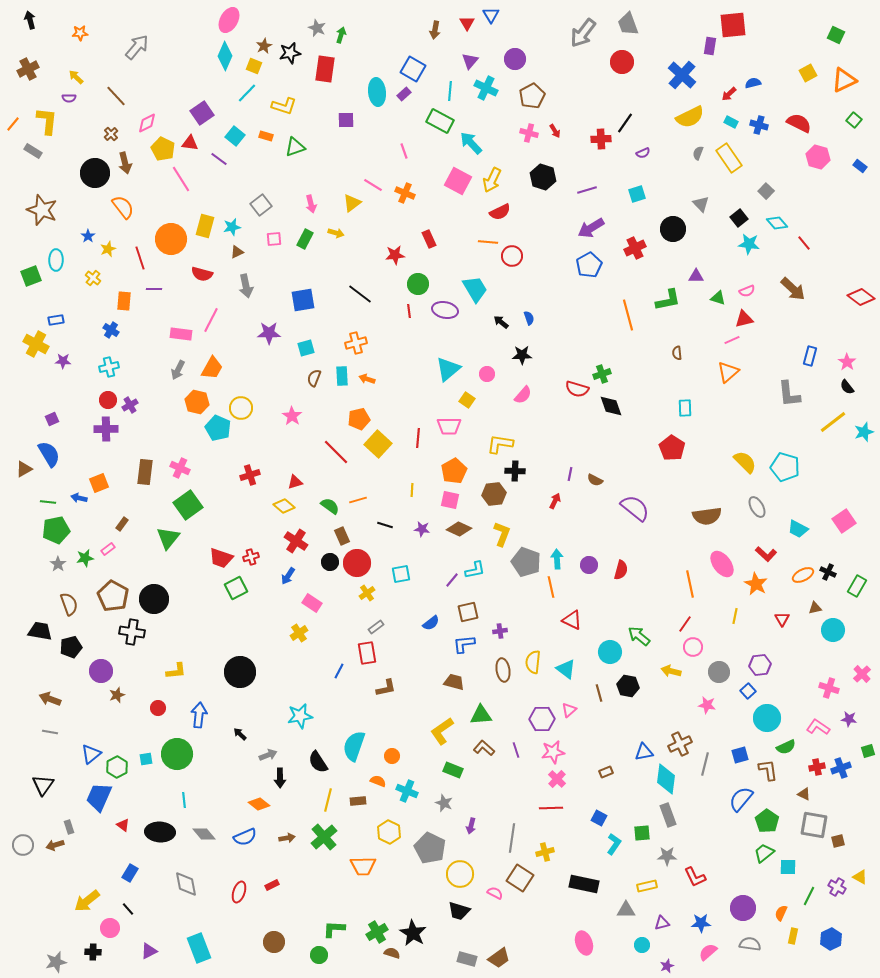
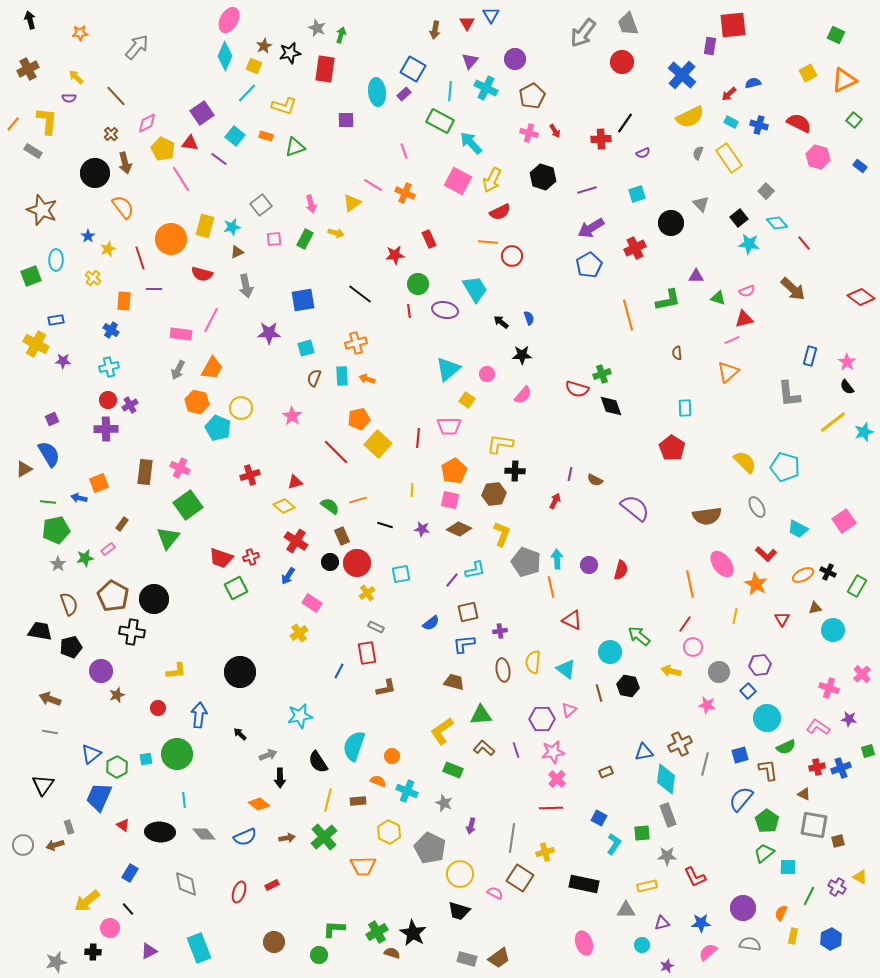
black circle at (673, 229): moved 2 px left, 6 px up
gray rectangle at (376, 627): rotated 63 degrees clockwise
